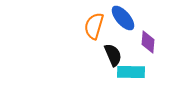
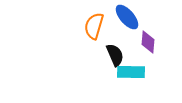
blue ellipse: moved 4 px right, 1 px up
black semicircle: moved 2 px right
